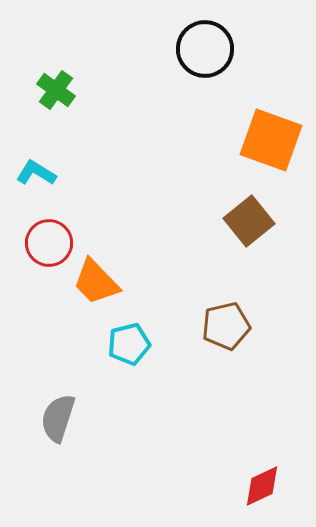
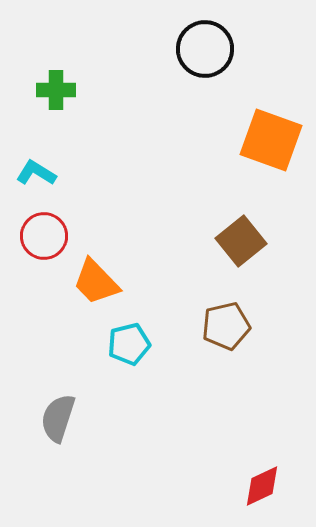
green cross: rotated 36 degrees counterclockwise
brown square: moved 8 px left, 20 px down
red circle: moved 5 px left, 7 px up
